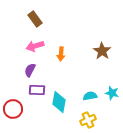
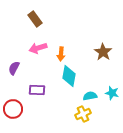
pink arrow: moved 3 px right, 2 px down
brown star: moved 1 px right, 1 px down
purple semicircle: moved 16 px left, 2 px up
cyan diamond: moved 10 px right, 26 px up
yellow cross: moved 5 px left, 6 px up
